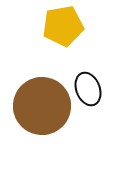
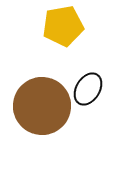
black ellipse: rotated 52 degrees clockwise
